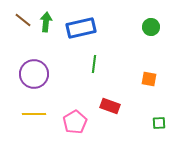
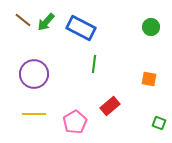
green arrow: rotated 144 degrees counterclockwise
blue rectangle: rotated 40 degrees clockwise
red rectangle: rotated 60 degrees counterclockwise
green square: rotated 24 degrees clockwise
